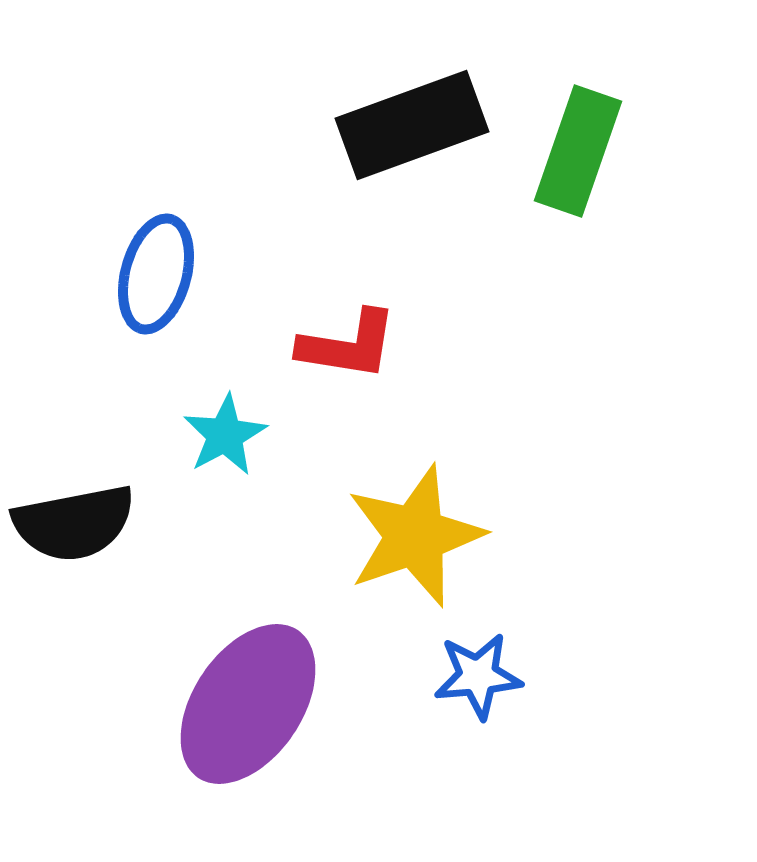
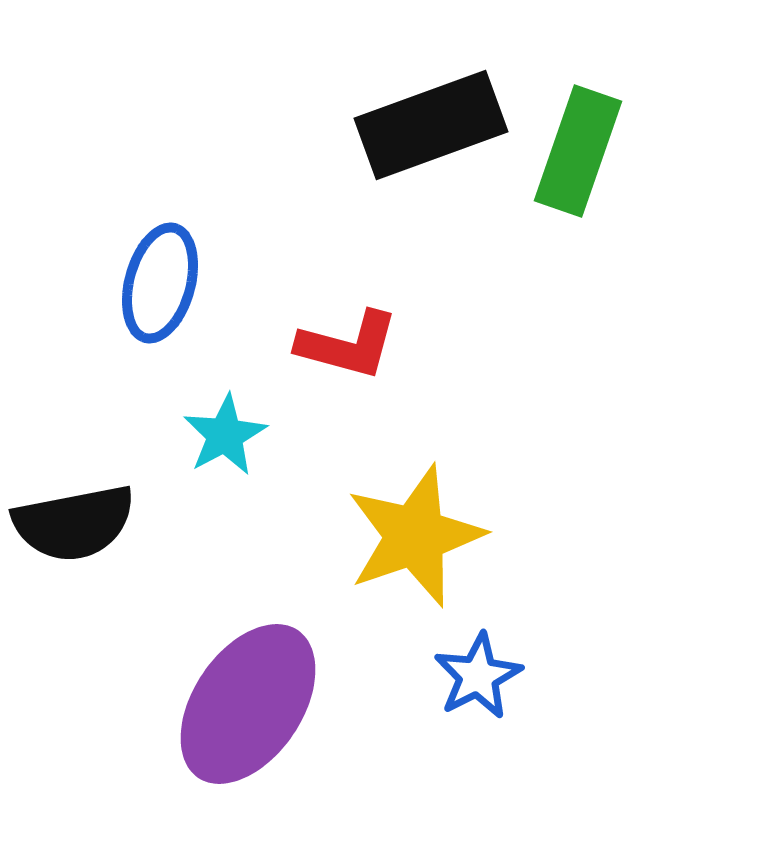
black rectangle: moved 19 px right
blue ellipse: moved 4 px right, 9 px down
red L-shape: rotated 6 degrees clockwise
blue star: rotated 22 degrees counterclockwise
